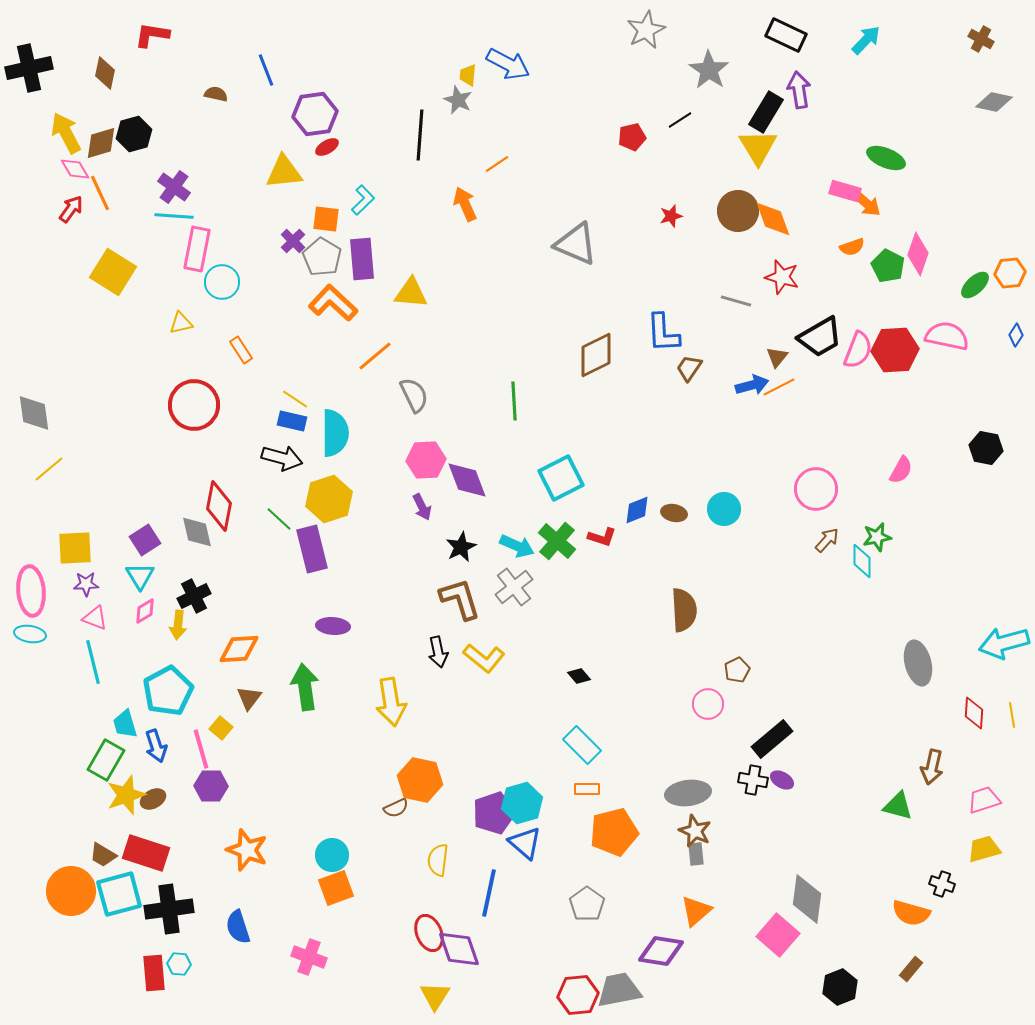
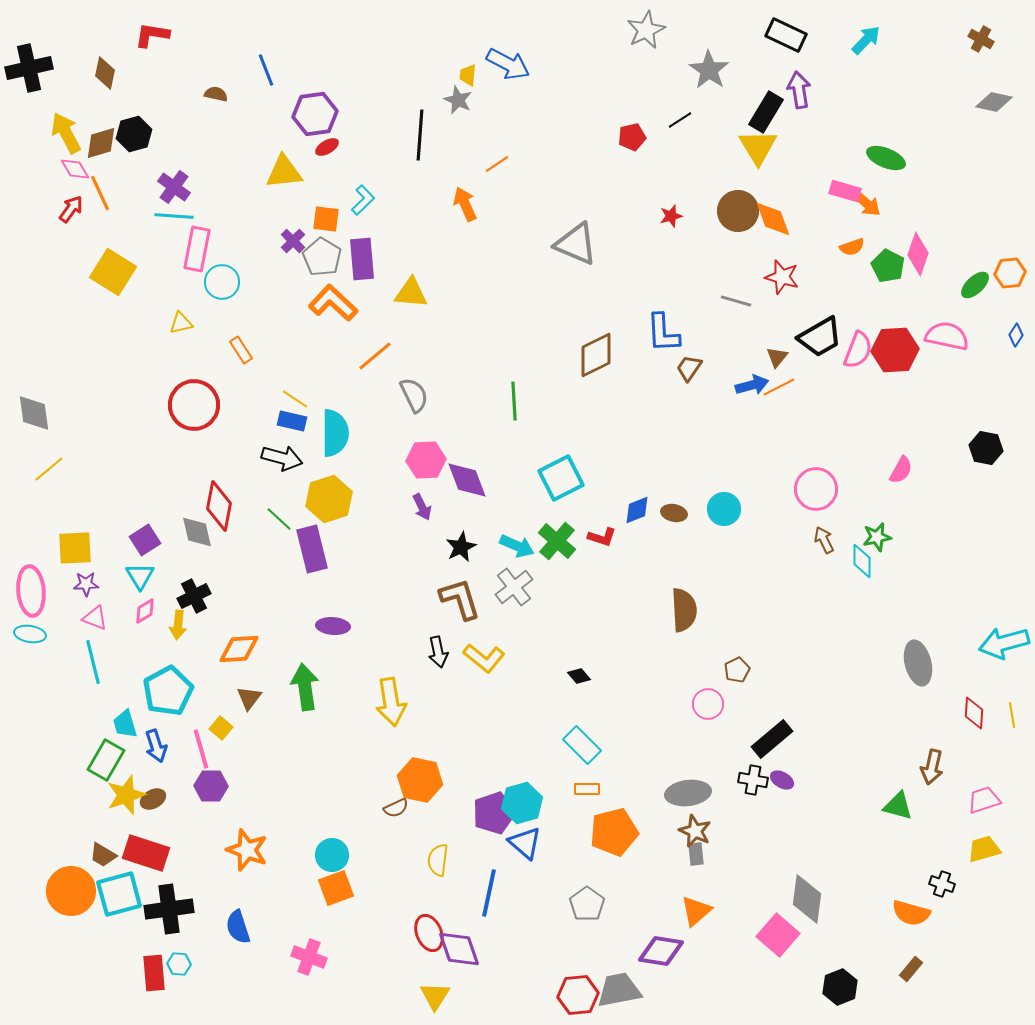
brown arrow at (827, 540): moved 3 px left; rotated 68 degrees counterclockwise
